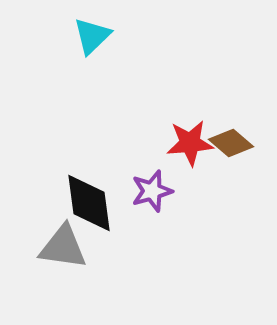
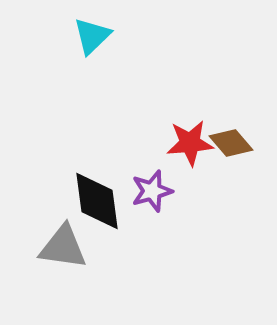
brown diamond: rotated 9 degrees clockwise
black diamond: moved 8 px right, 2 px up
